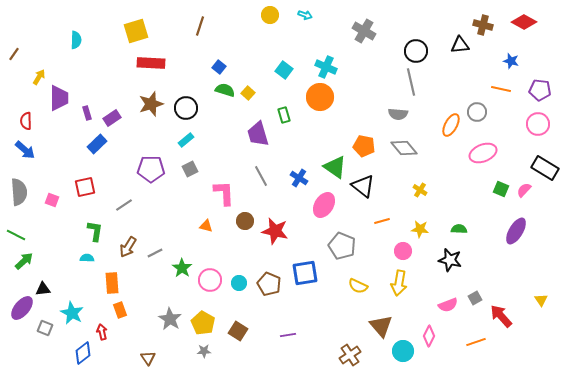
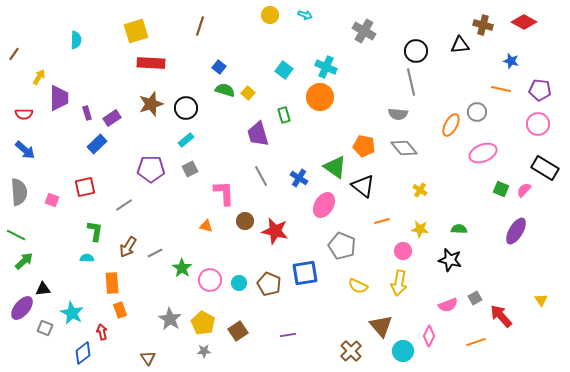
red semicircle at (26, 121): moved 2 px left, 7 px up; rotated 90 degrees counterclockwise
brown square at (238, 331): rotated 24 degrees clockwise
brown cross at (350, 355): moved 1 px right, 4 px up; rotated 10 degrees counterclockwise
